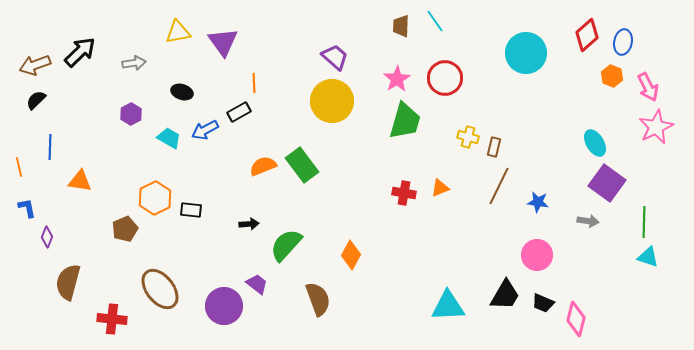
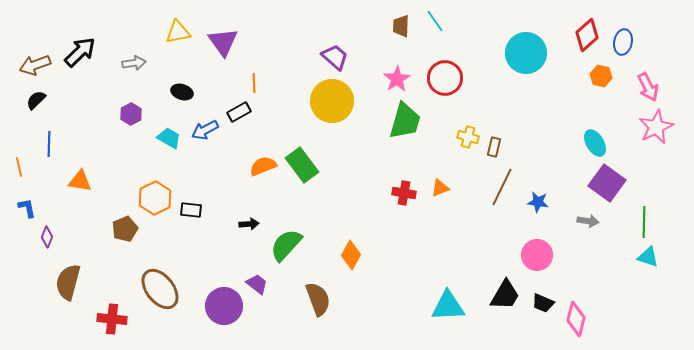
orange hexagon at (612, 76): moved 11 px left; rotated 10 degrees counterclockwise
blue line at (50, 147): moved 1 px left, 3 px up
brown line at (499, 186): moved 3 px right, 1 px down
